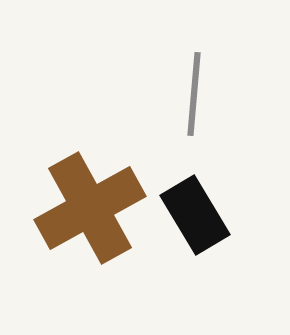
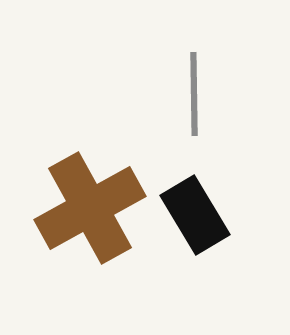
gray line: rotated 6 degrees counterclockwise
